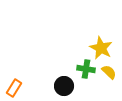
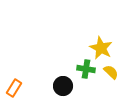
yellow semicircle: moved 2 px right
black circle: moved 1 px left
